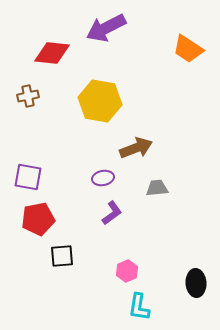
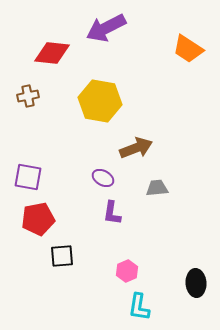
purple ellipse: rotated 40 degrees clockwise
purple L-shape: rotated 135 degrees clockwise
